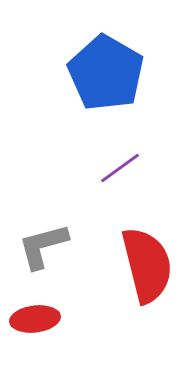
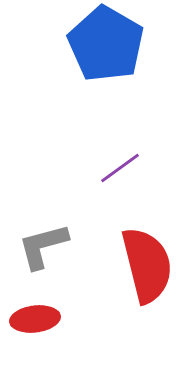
blue pentagon: moved 29 px up
